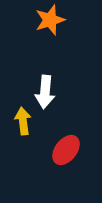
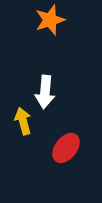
yellow arrow: rotated 8 degrees counterclockwise
red ellipse: moved 2 px up
